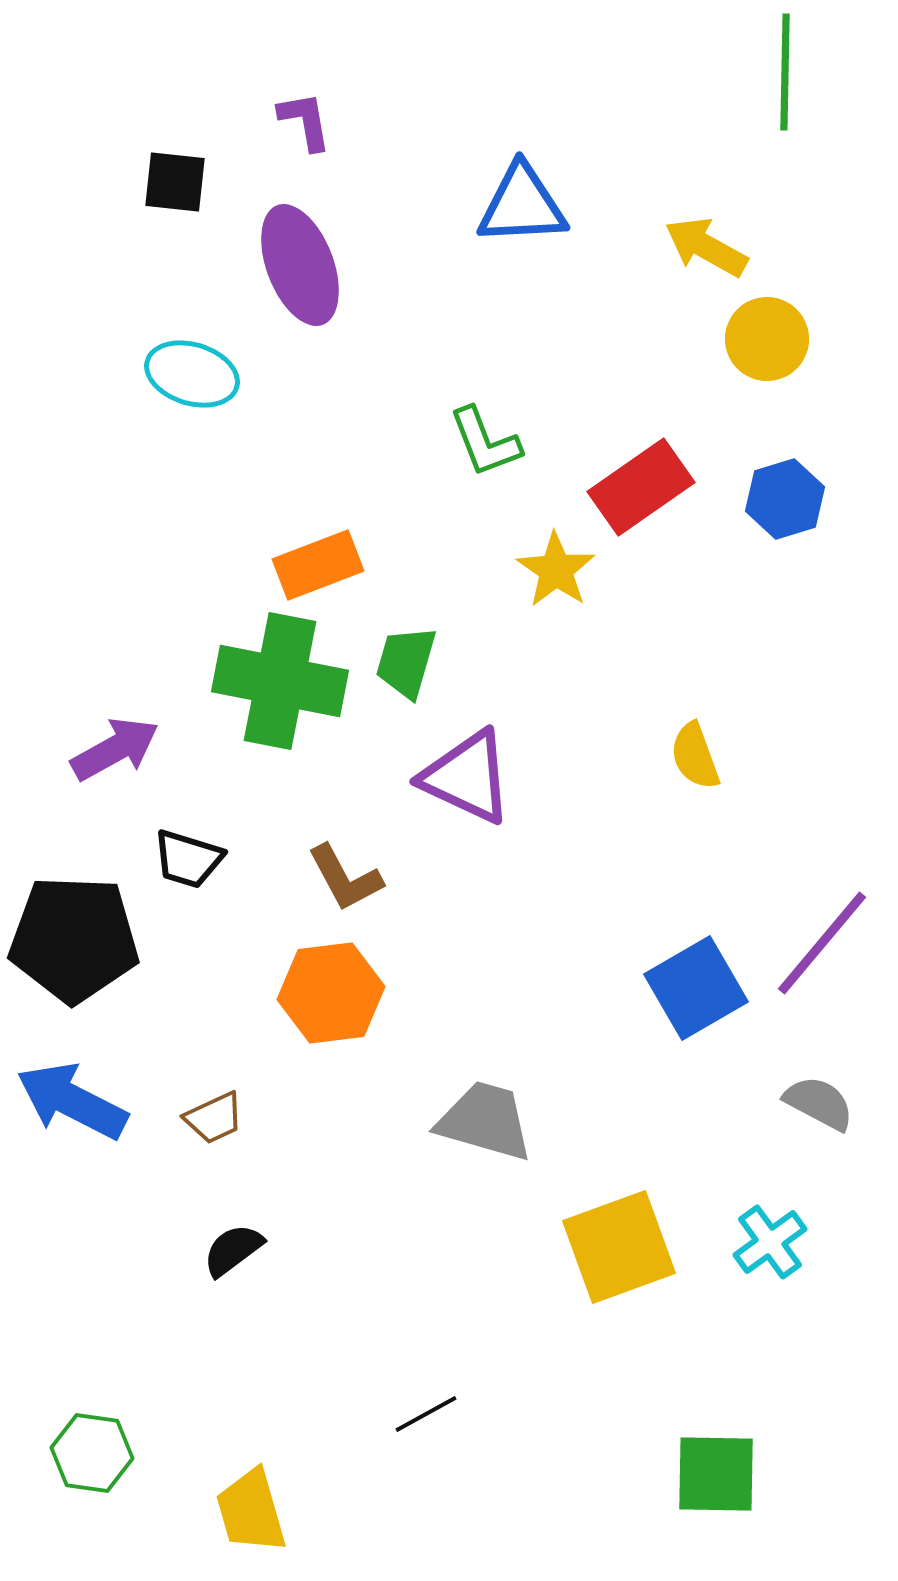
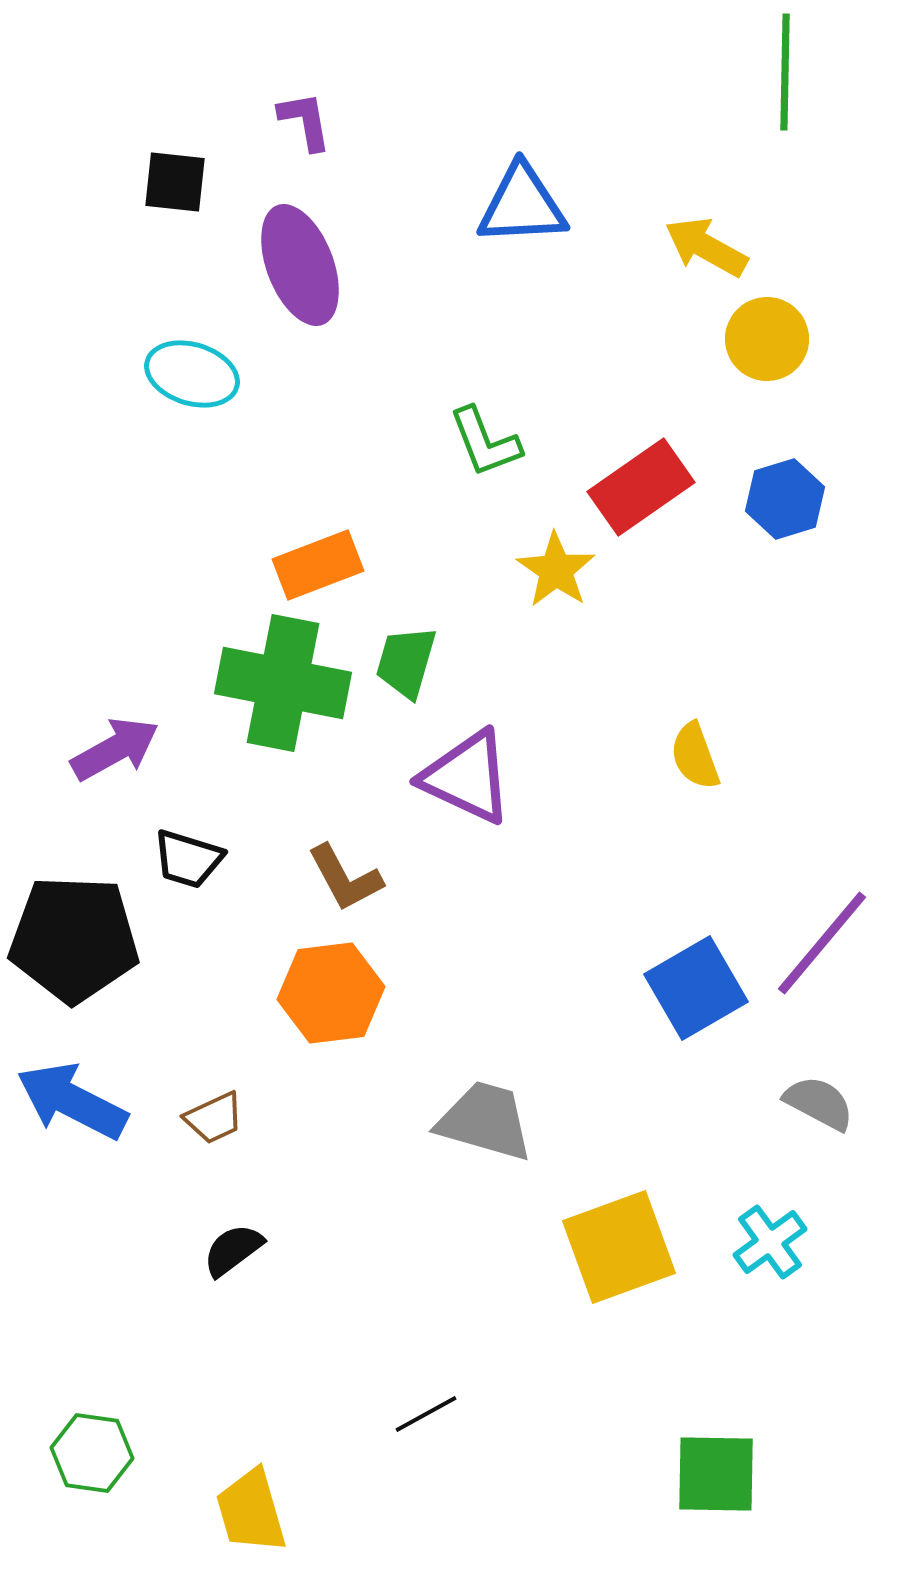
green cross: moved 3 px right, 2 px down
